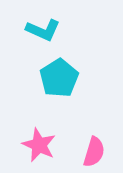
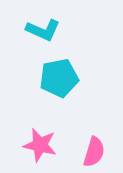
cyan pentagon: rotated 21 degrees clockwise
pink star: moved 1 px right; rotated 12 degrees counterclockwise
